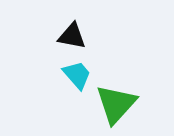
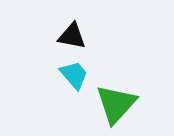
cyan trapezoid: moved 3 px left
